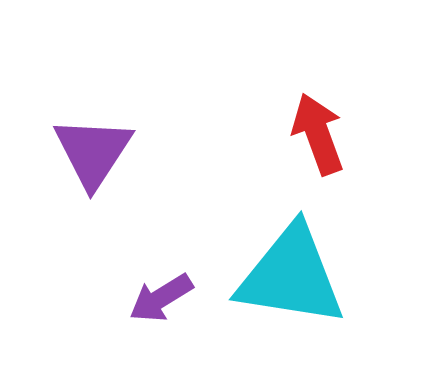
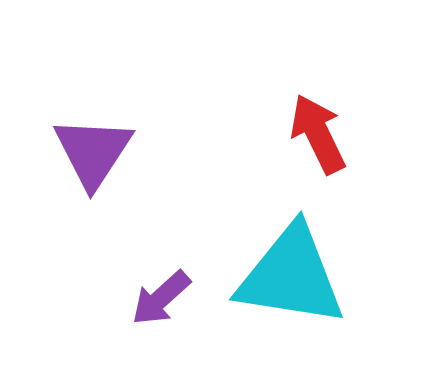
red arrow: rotated 6 degrees counterclockwise
purple arrow: rotated 10 degrees counterclockwise
